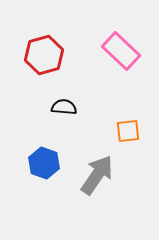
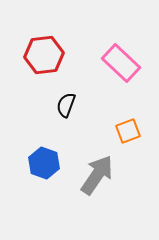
pink rectangle: moved 12 px down
red hexagon: rotated 9 degrees clockwise
black semicircle: moved 2 px right, 2 px up; rotated 75 degrees counterclockwise
orange square: rotated 15 degrees counterclockwise
